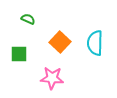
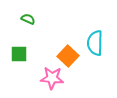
orange square: moved 8 px right, 14 px down
